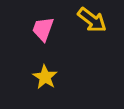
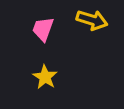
yellow arrow: rotated 20 degrees counterclockwise
